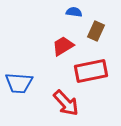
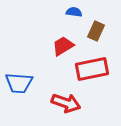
red rectangle: moved 1 px right, 2 px up
red arrow: rotated 28 degrees counterclockwise
